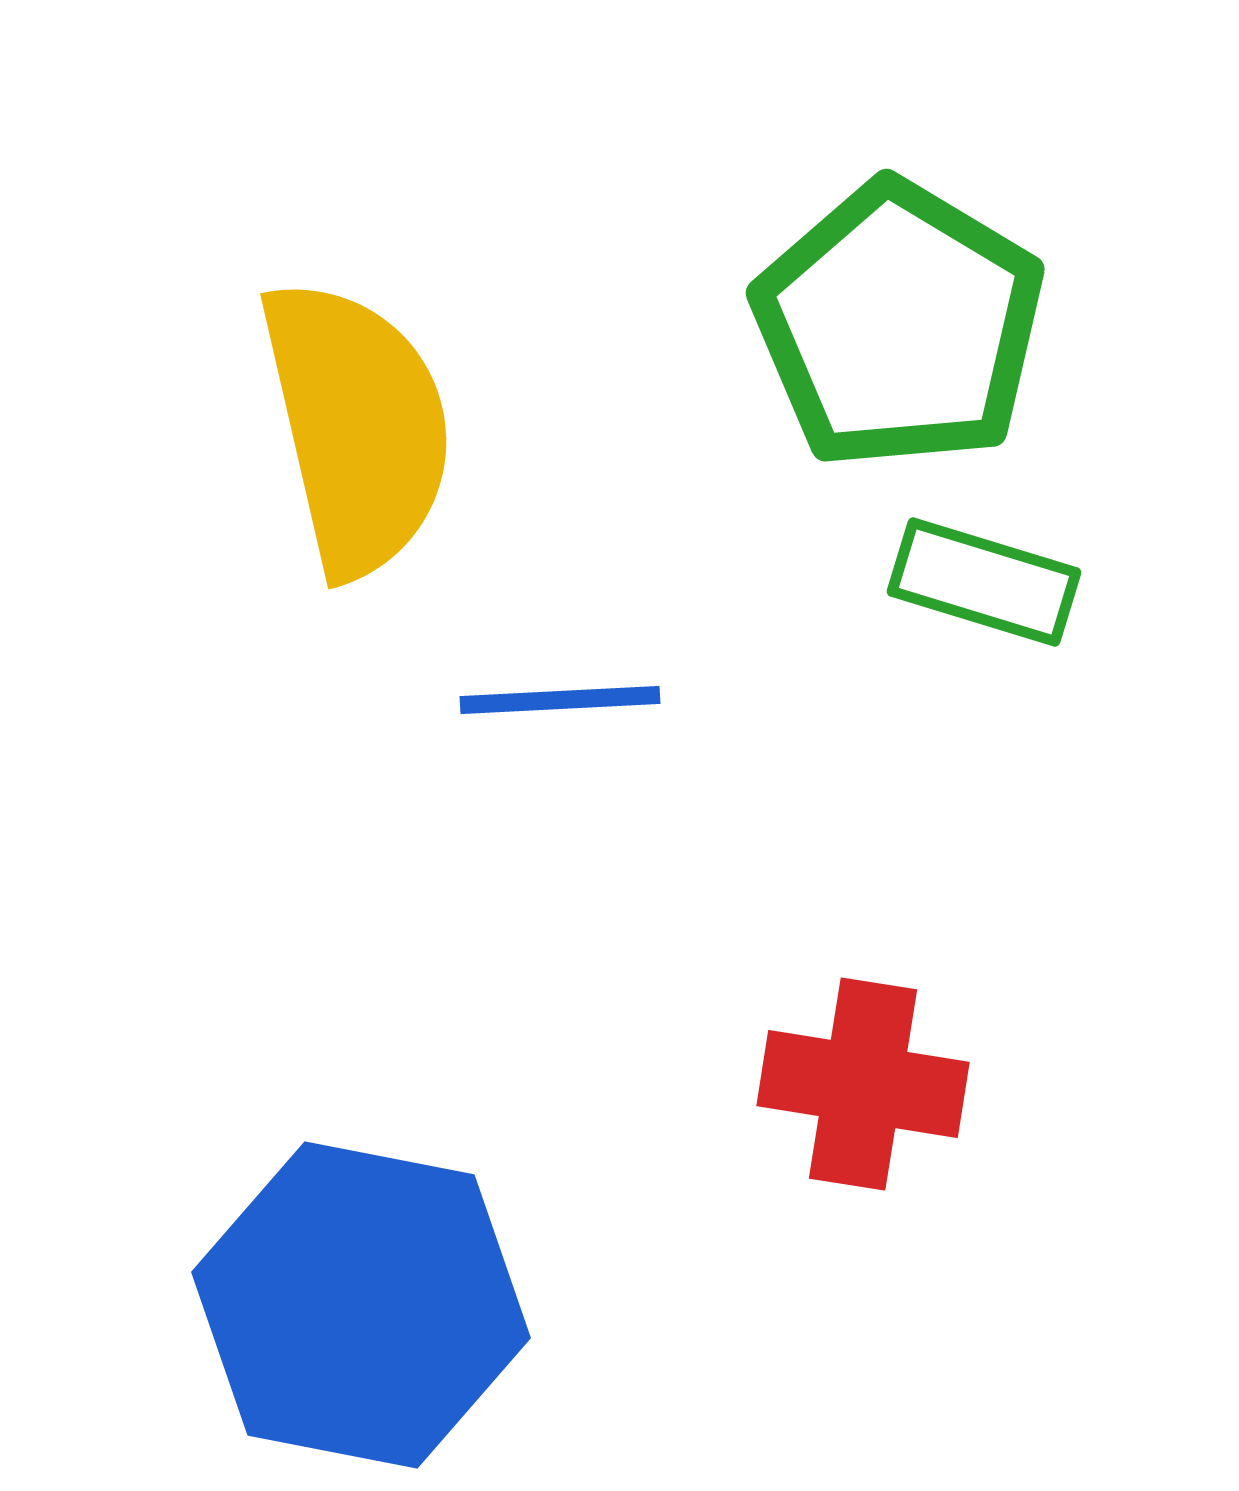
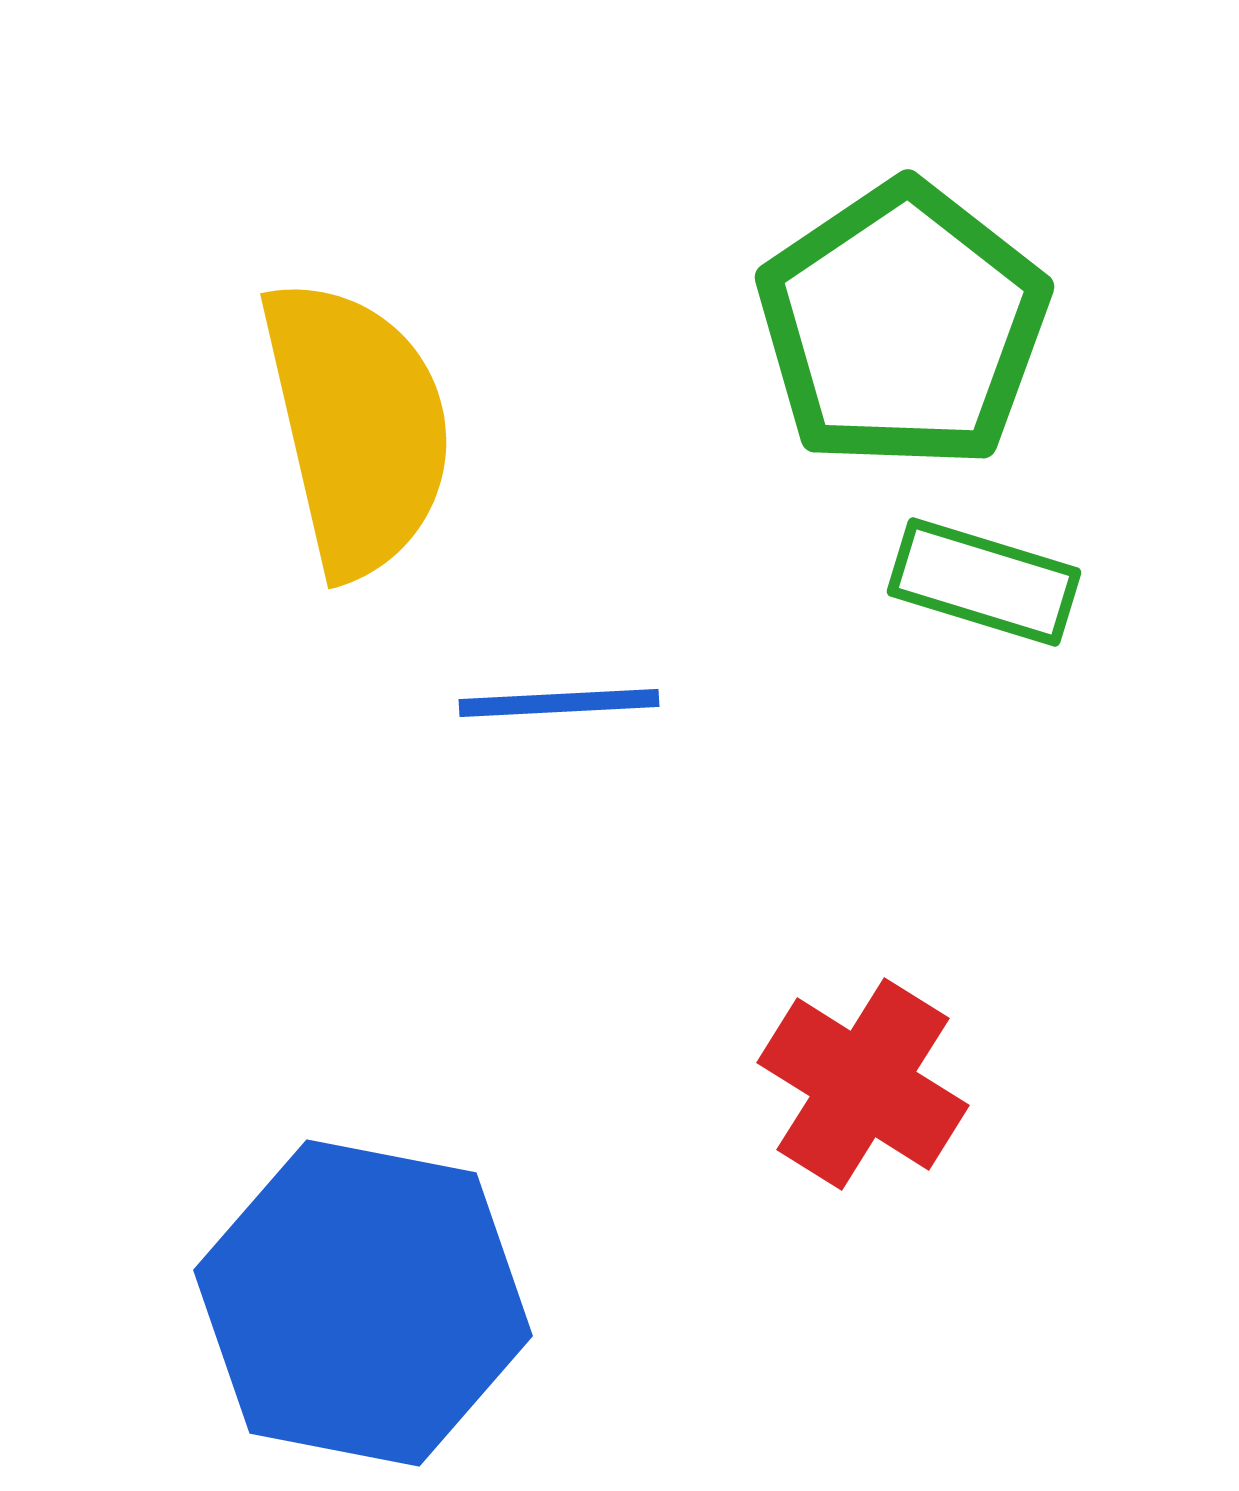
green pentagon: moved 4 px right, 1 px down; rotated 7 degrees clockwise
blue line: moved 1 px left, 3 px down
red cross: rotated 23 degrees clockwise
blue hexagon: moved 2 px right, 2 px up
